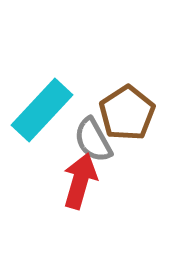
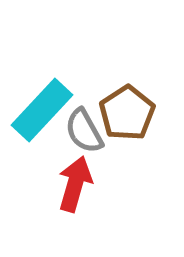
gray semicircle: moved 9 px left, 9 px up
red arrow: moved 5 px left, 3 px down
